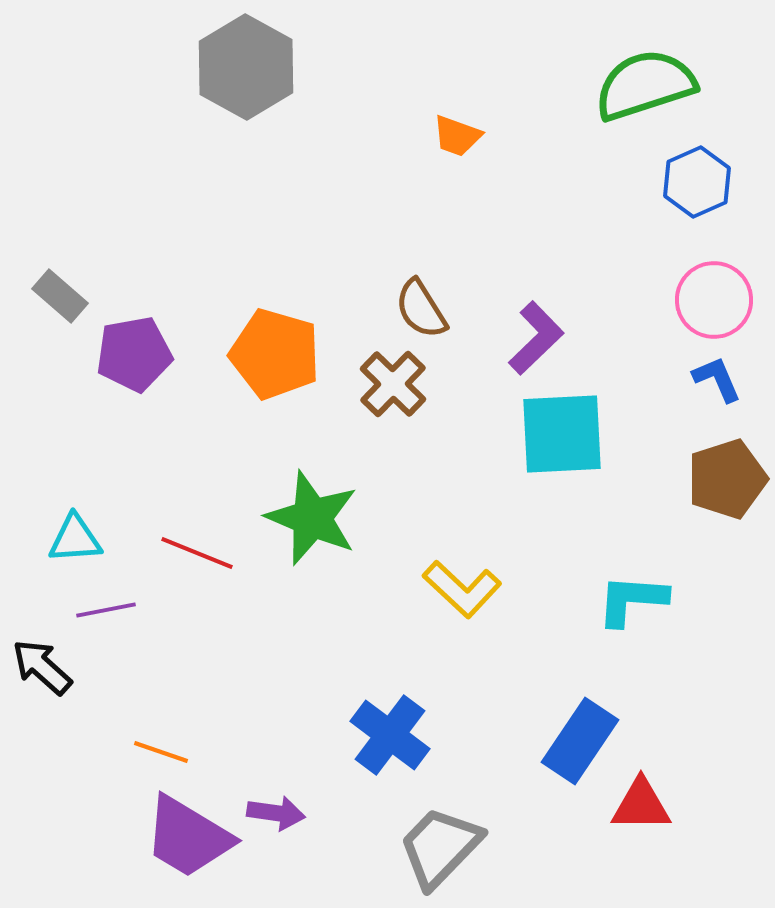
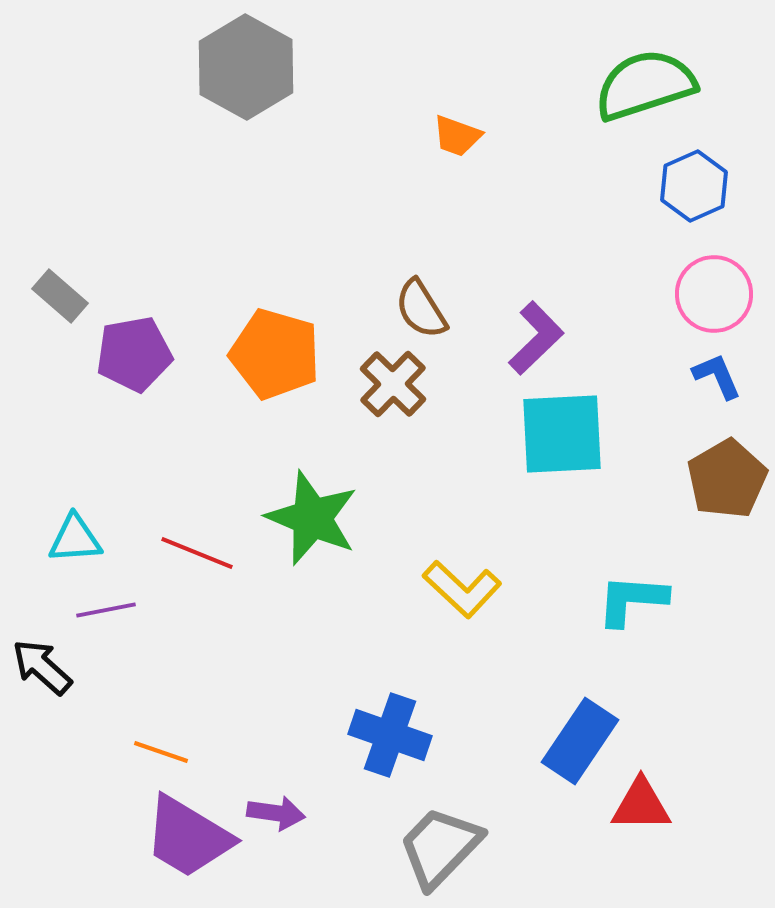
blue hexagon: moved 3 px left, 4 px down
pink circle: moved 6 px up
blue L-shape: moved 3 px up
brown pentagon: rotated 12 degrees counterclockwise
blue cross: rotated 18 degrees counterclockwise
